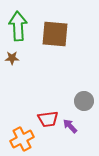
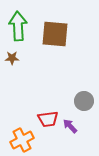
orange cross: moved 1 px down
